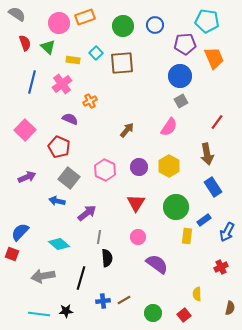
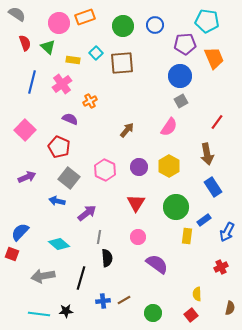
red square at (184, 315): moved 7 px right
